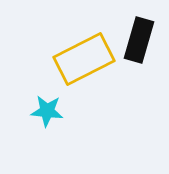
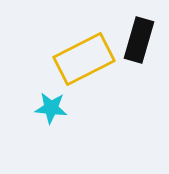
cyan star: moved 4 px right, 3 px up
